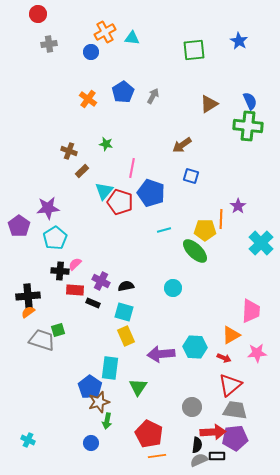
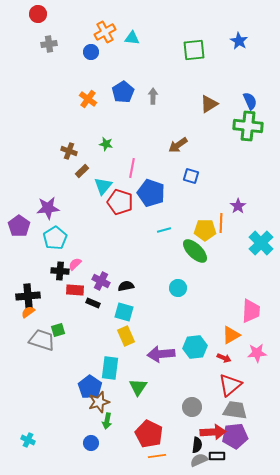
gray arrow at (153, 96): rotated 28 degrees counterclockwise
brown arrow at (182, 145): moved 4 px left
cyan triangle at (104, 191): moved 1 px left, 5 px up
orange line at (221, 219): moved 4 px down
cyan circle at (173, 288): moved 5 px right
cyan hexagon at (195, 347): rotated 10 degrees counterclockwise
purple pentagon at (235, 438): moved 2 px up
